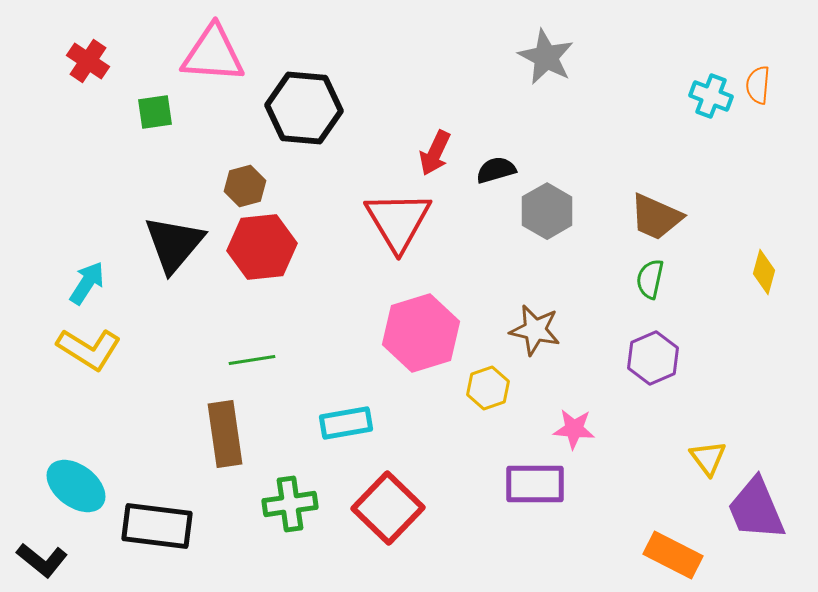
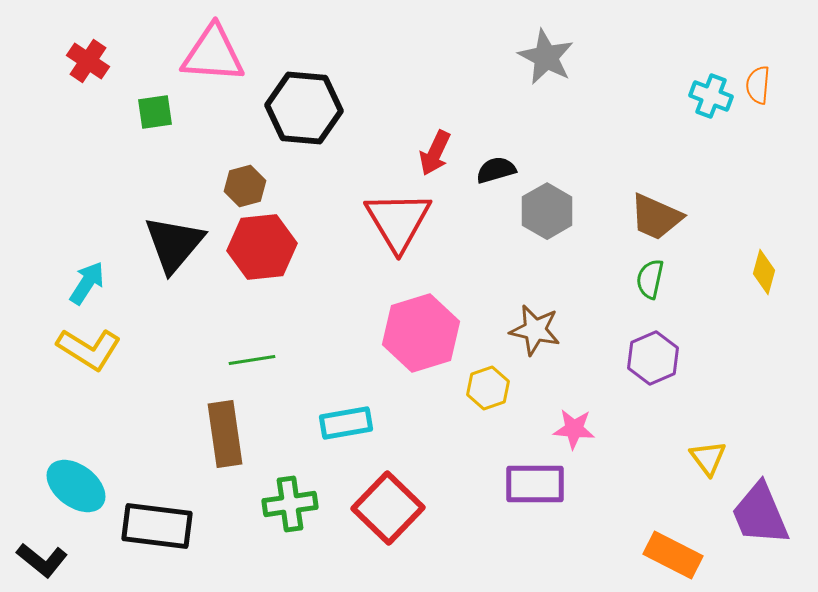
purple trapezoid: moved 4 px right, 5 px down
